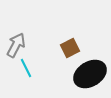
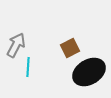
cyan line: moved 2 px right, 1 px up; rotated 30 degrees clockwise
black ellipse: moved 1 px left, 2 px up
